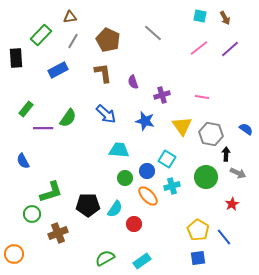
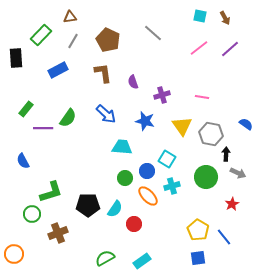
blue semicircle at (246, 129): moved 5 px up
cyan trapezoid at (119, 150): moved 3 px right, 3 px up
